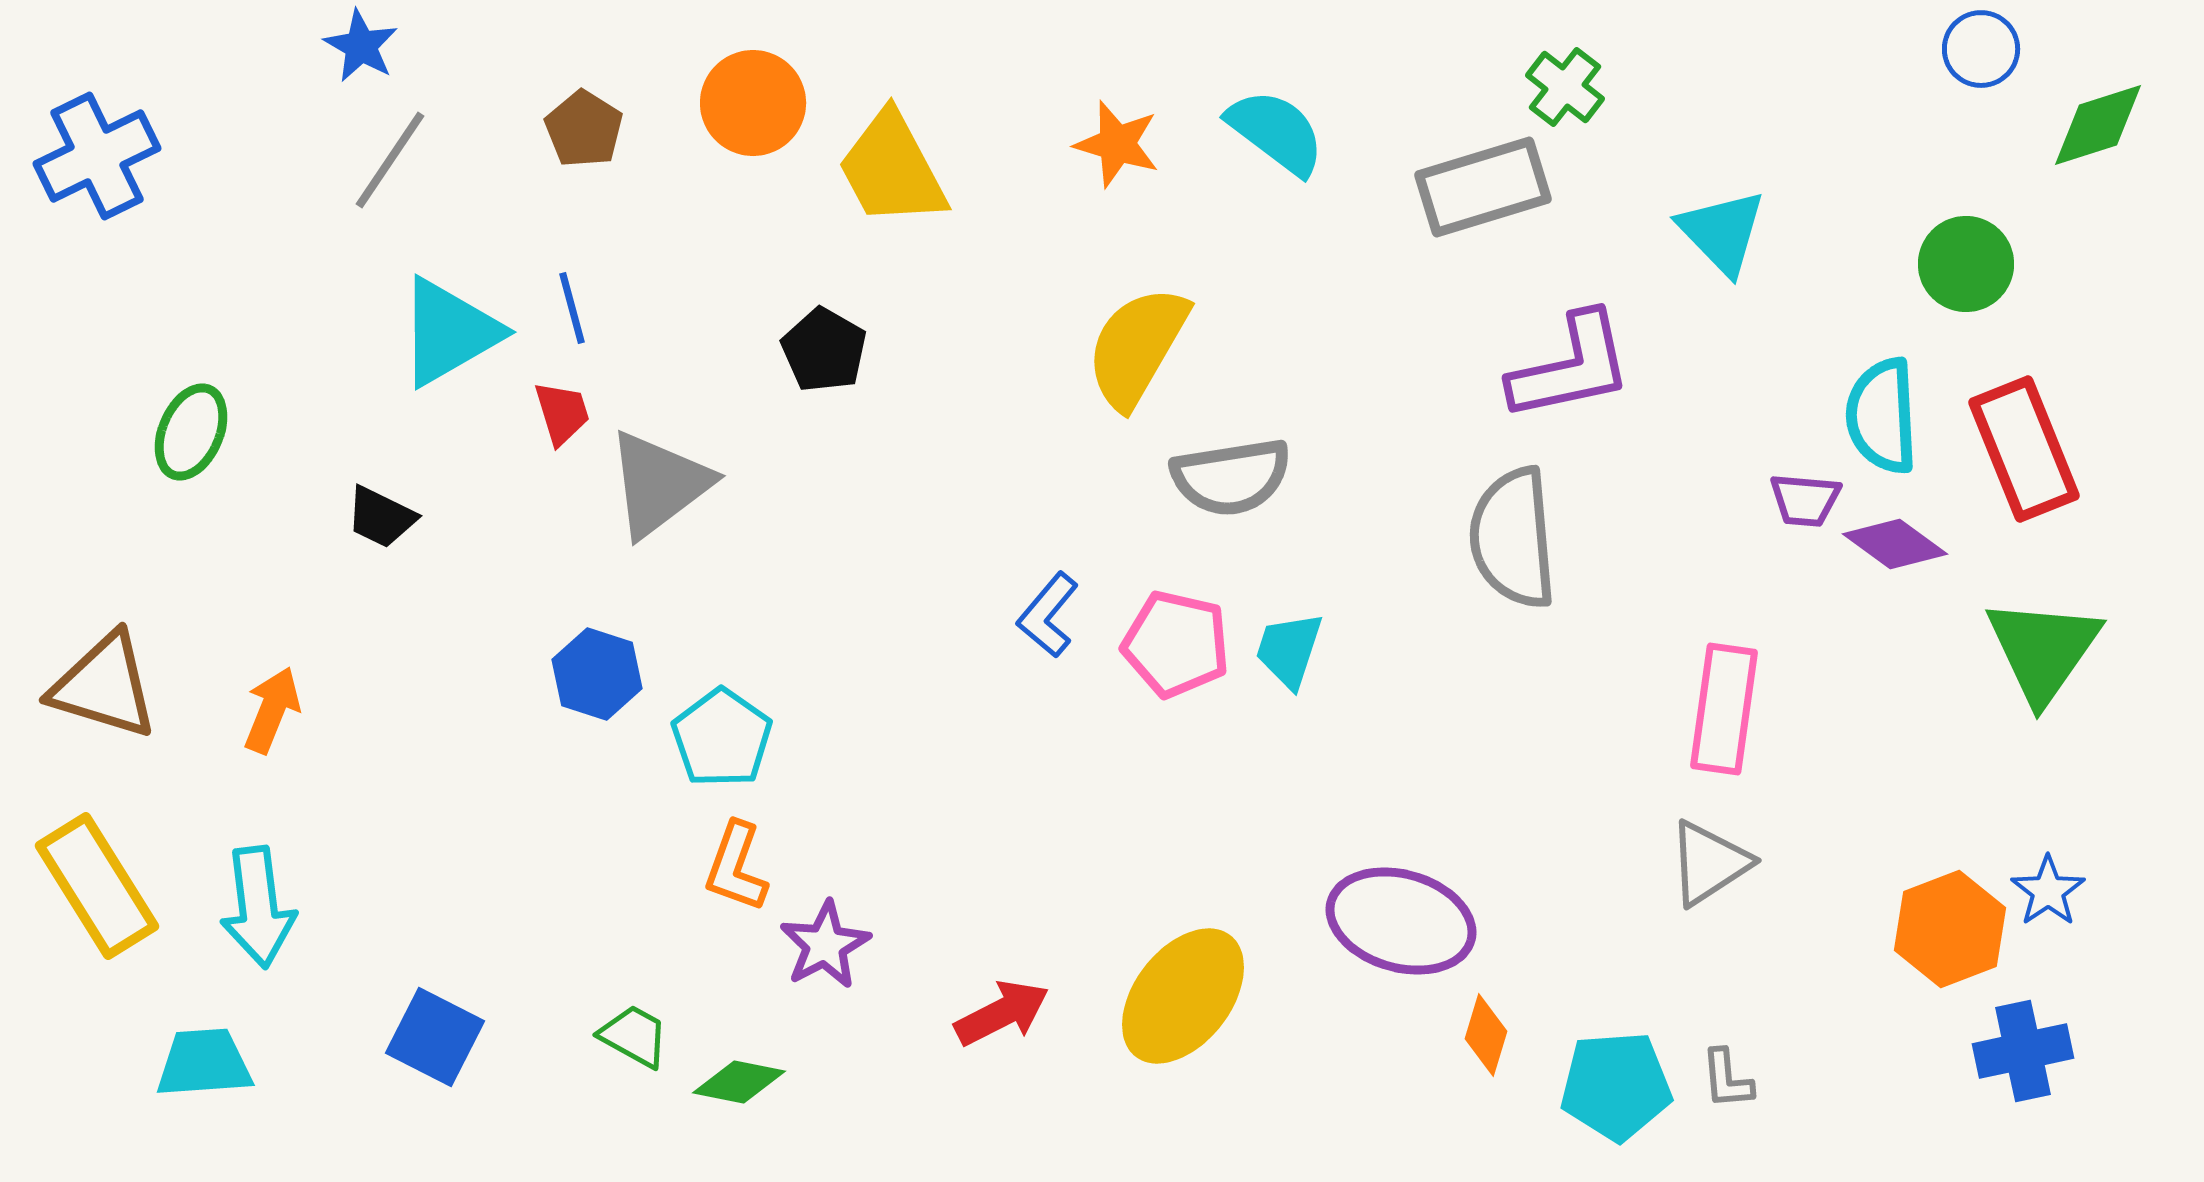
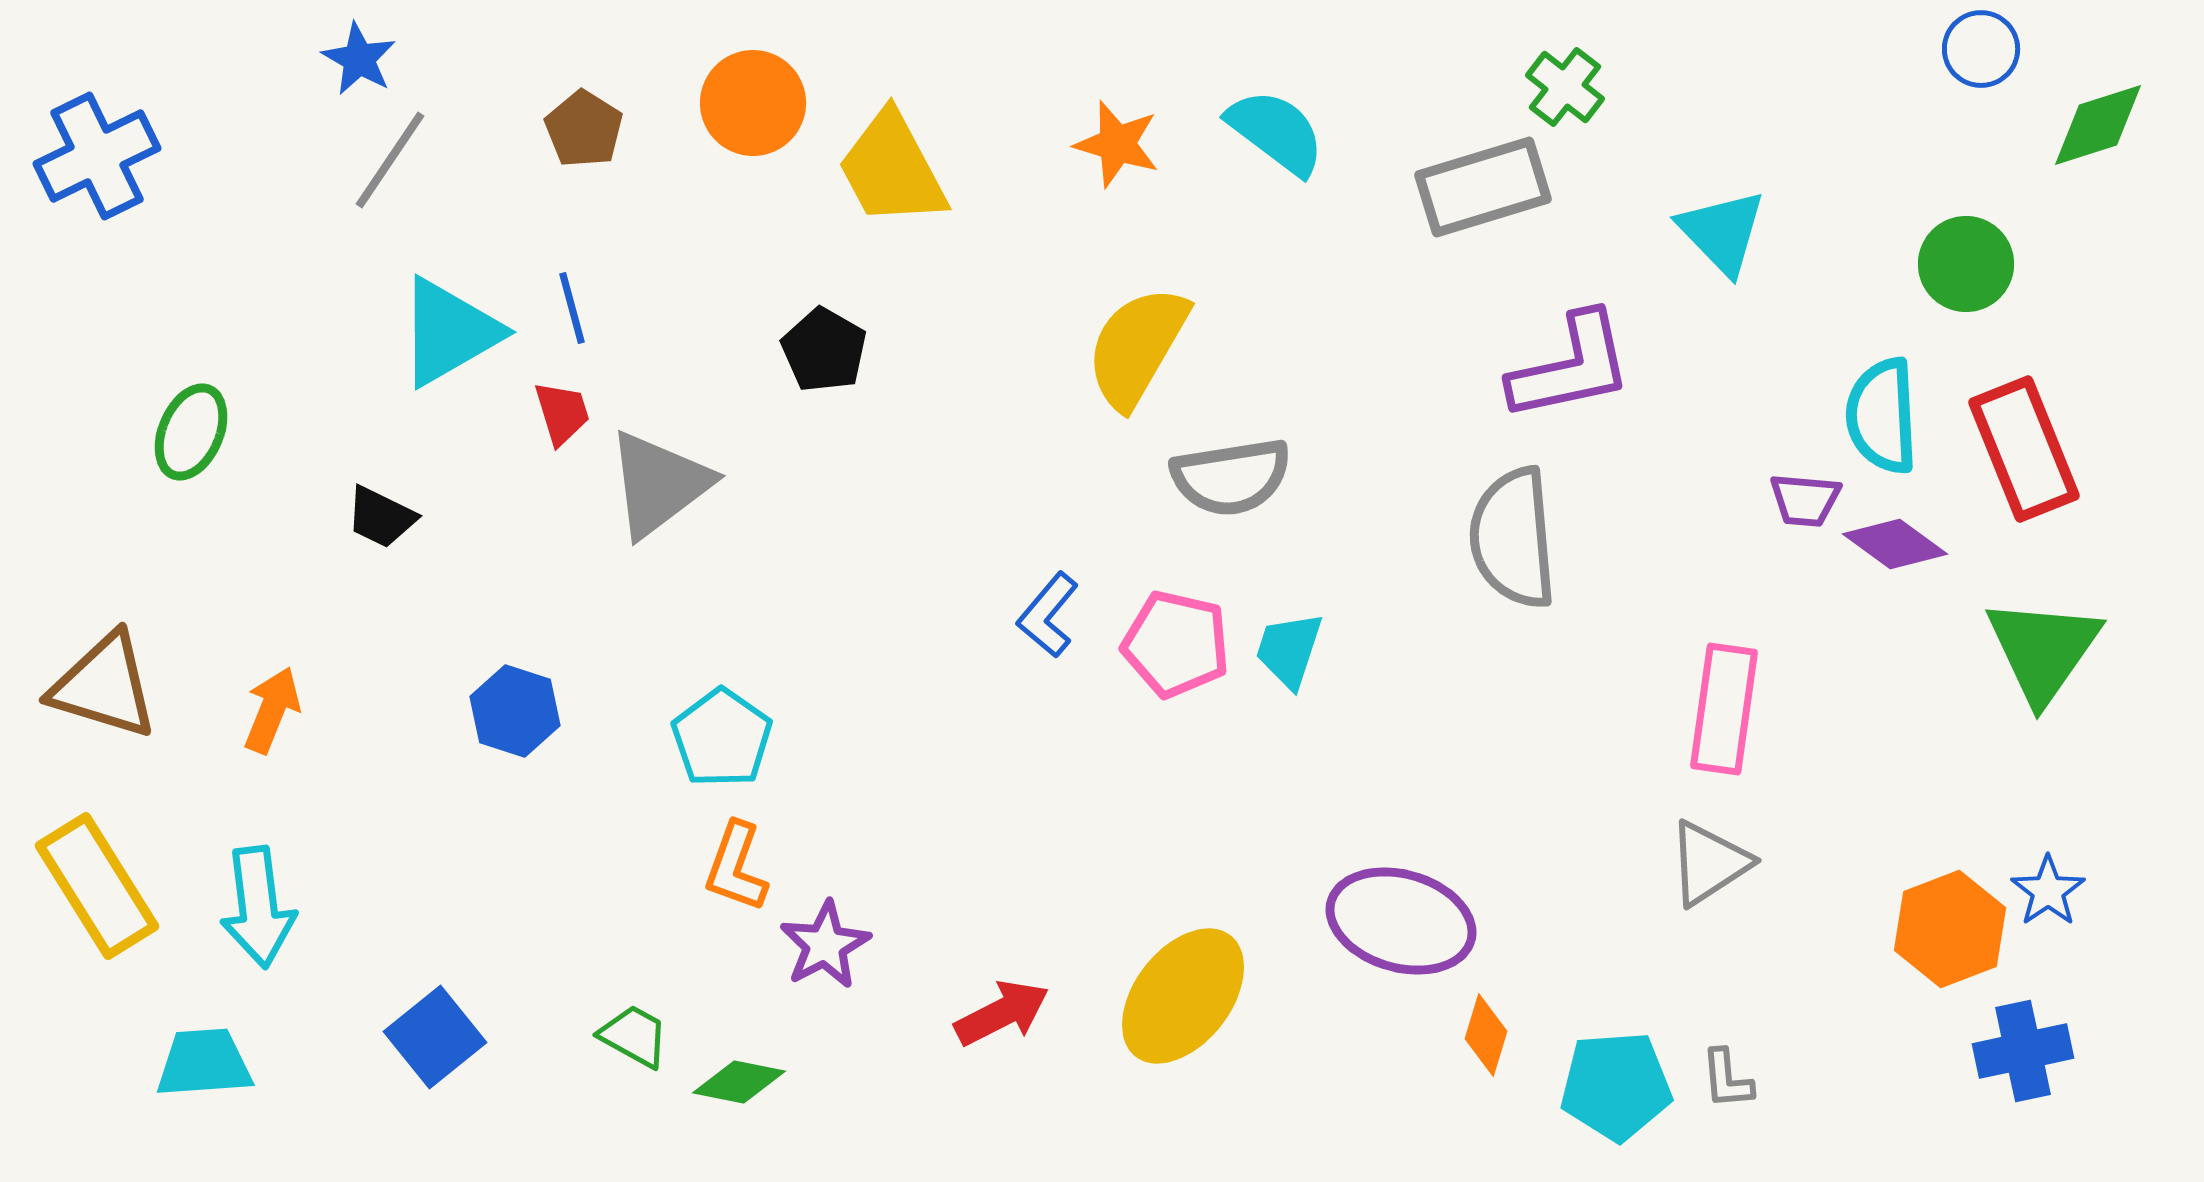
blue star at (361, 46): moved 2 px left, 13 px down
blue hexagon at (597, 674): moved 82 px left, 37 px down
blue square at (435, 1037): rotated 24 degrees clockwise
